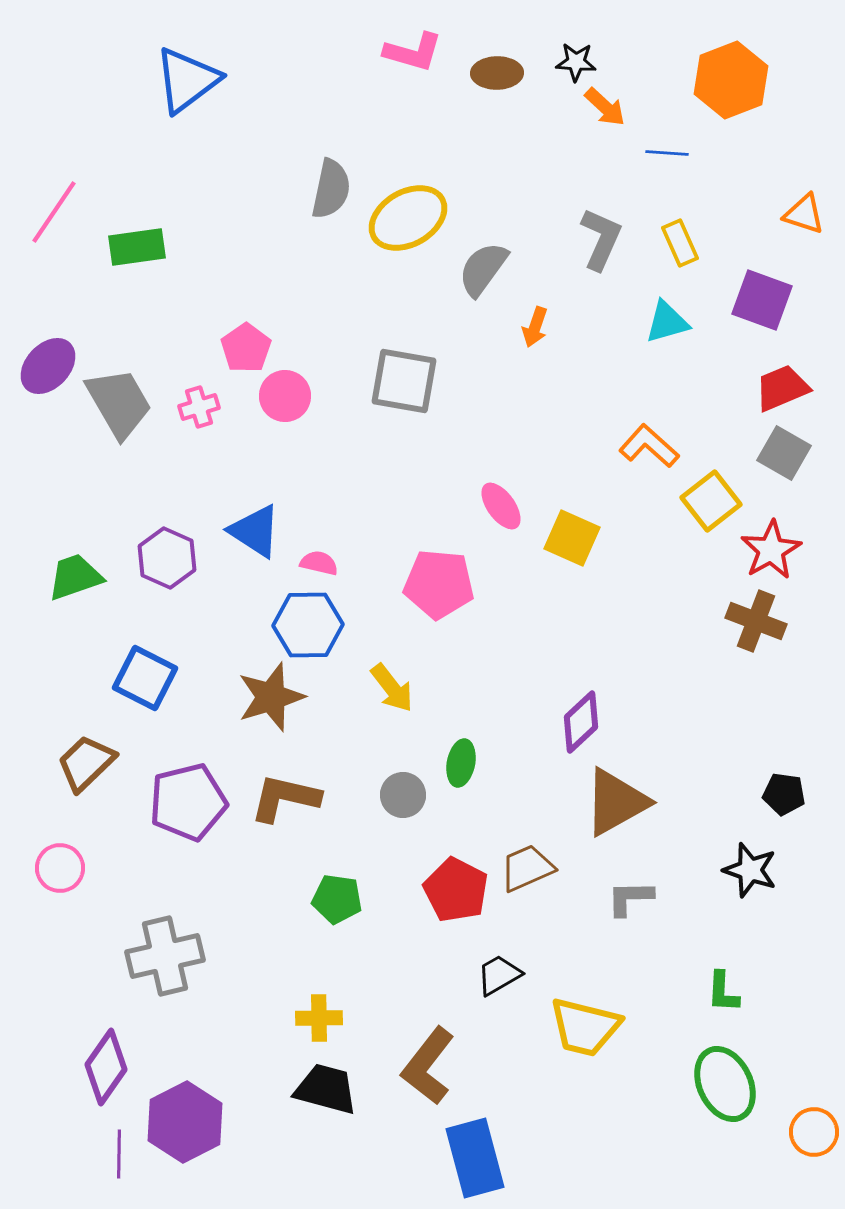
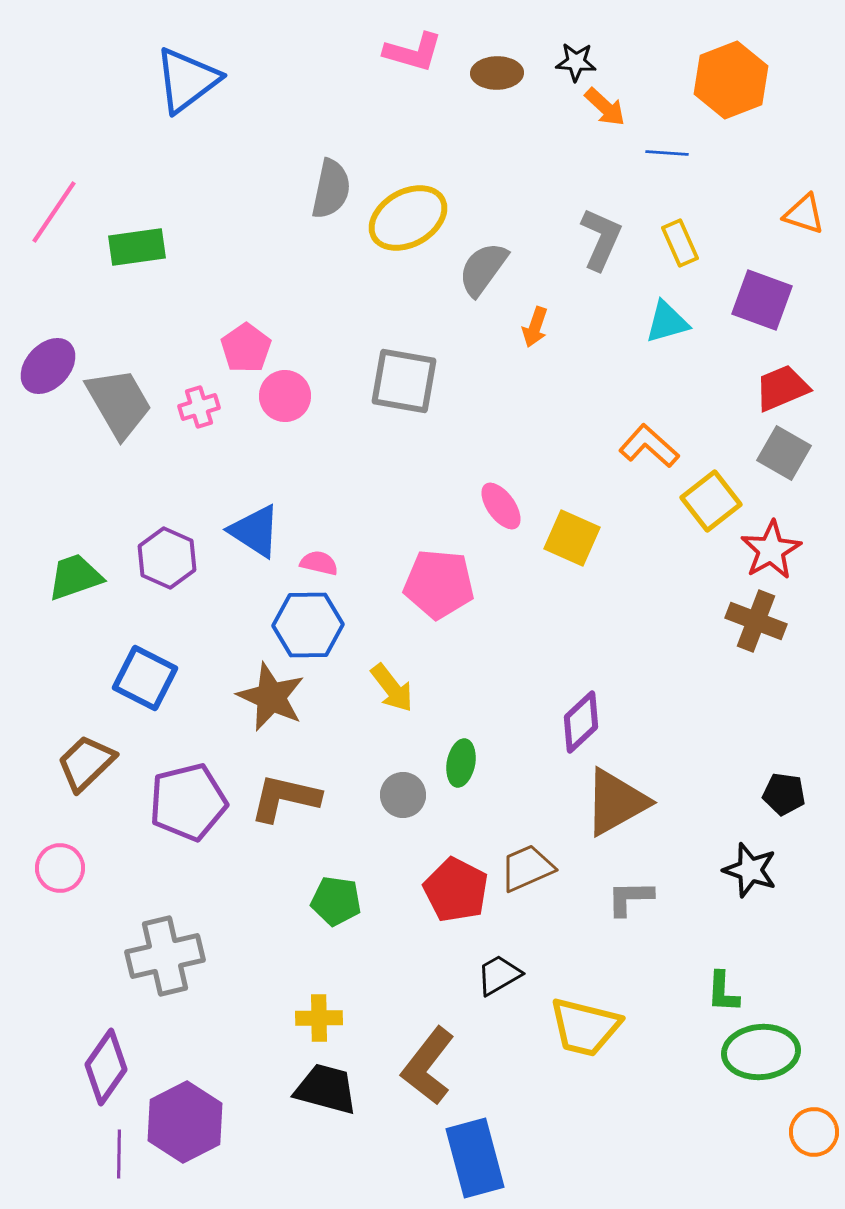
brown star at (271, 697): rotated 30 degrees counterclockwise
green pentagon at (337, 899): moved 1 px left, 2 px down
green ellipse at (725, 1084): moved 36 px right, 32 px up; rotated 70 degrees counterclockwise
